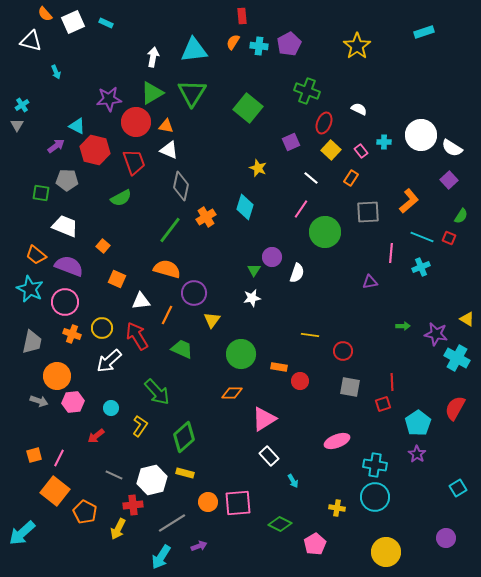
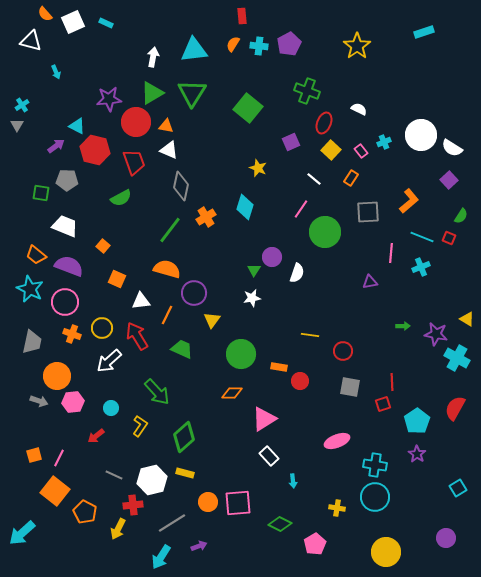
orange semicircle at (233, 42): moved 2 px down
cyan cross at (384, 142): rotated 24 degrees counterclockwise
white line at (311, 178): moved 3 px right, 1 px down
cyan pentagon at (418, 423): moved 1 px left, 2 px up
cyan arrow at (293, 481): rotated 24 degrees clockwise
